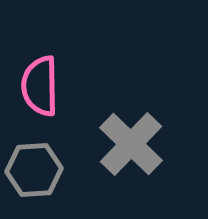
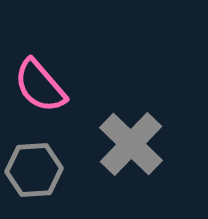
pink semicircle: rotated 40 degrees counterclockwise
